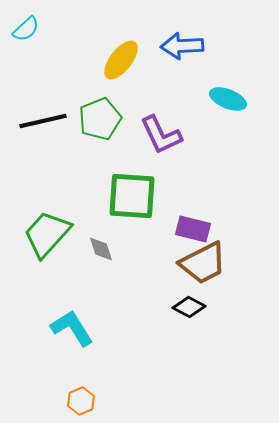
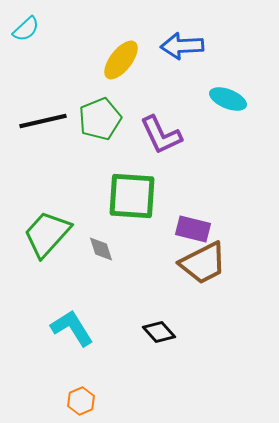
black diamond: moved 30 px left, 25 px down; rotated 20 degrees clockwise
